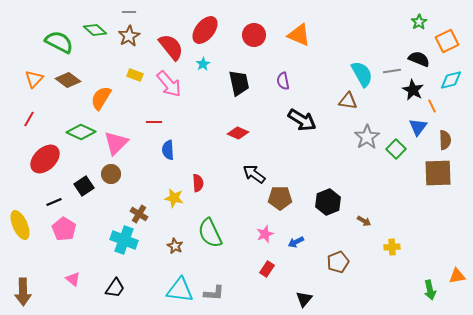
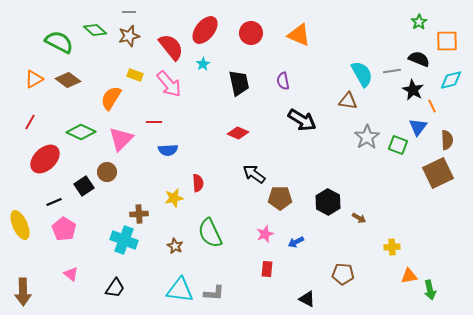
red circle at (254, 35): moved 3 px left, 2 px up
brown star at (129, 36): rotated 15 degrees clockwise
orange square at (447, 41): rotated 25 degrees clockwise
orange triangle at (34, 79): rotated 18 degrees clockwise
orange semicircle at (101, 98): moved 10 px right
red line at (29, 119): moved 1 px right, 3 px down
brown semicircle at (445, 140): moved 2 px right
pink triangle at (116, 143): moved 5 px right, 4 px up
green square at (396, 149): moved 2 px right, 4 px up; rotated 24 degrees counterclockwise
blue semicircle at (168, 150): rotated 90 degrees counterclockwise
brown square at (438, 173): rotated 24 degrees counterclockwise
brown circle at (111, 174): moved 4 px left, 2 px up
yellow star at (174, 198): rotated 24 degrees counterclockwise
black hexagon at (328, 202): rotated 10 degrees counterclockwise
brown cross at (139, 214): rotated 36 degrees counterclockwise
brown arrow at (364, 221): moved 5 px left, 3 px up
brown pentagon at (338, 262): moved 5 px right, 12 px down; rotated 25 degrees clockwise
red rectangle at (267, 269): rotated 28 degrees counterclockwise
orange triangle at (457, 276): moved 48 px left
pink triangle at (73, 279): moved 2 px left, 5 px up
black triangle at (304, 299): moved 3 px right; rotated 42 degrees counterclockwise
